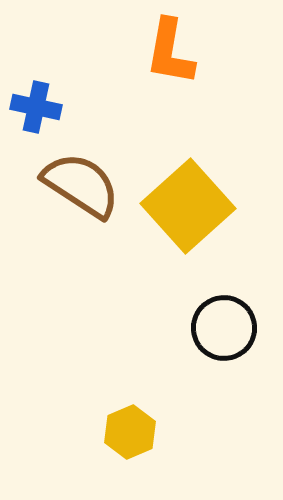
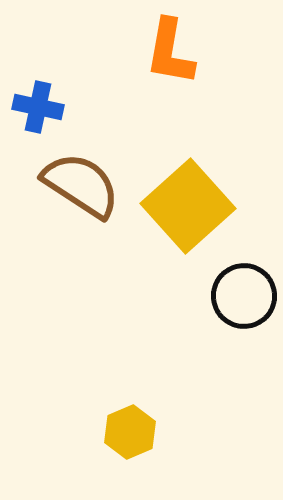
blue cross: moved 2 px right
black circle: moved 20 px right, 32 px up
